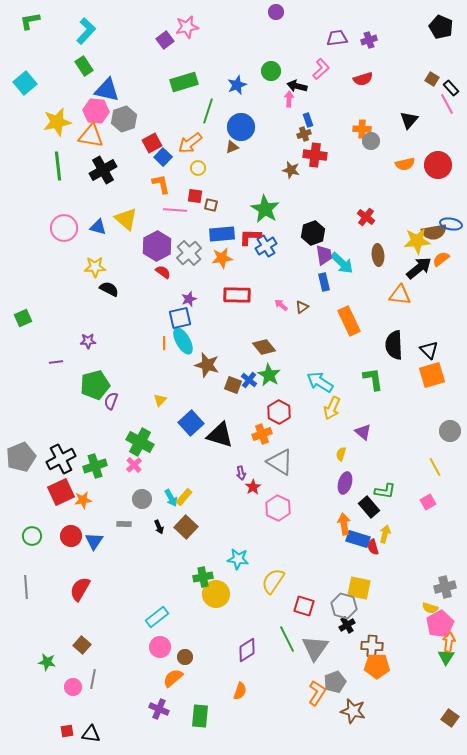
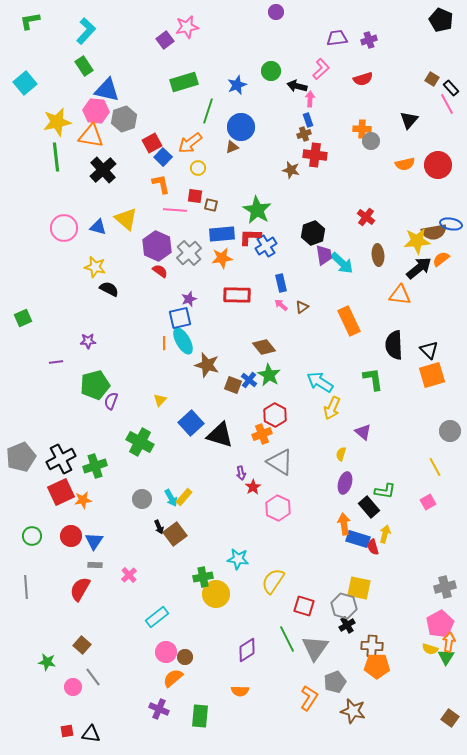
black pentagon at (441, 27): moved 7 px up
pink arrow at (289, 99): moved 21 px right
green line at (58, 166): moved 2 px left, 9 px up
black cross at (103, 170): rotated 12 degrees counterclockwise
green star at (265, 209): moved 8 px left, 1 px down
purple hexagon at (157, 246): rotated 8 degrees counterclockwise
yellow star at (95, 267): rotated 15 degrees clockwise
red semicircle at (163, 272): moved 3 px left, 1 px up
blue rectangle at (324, 282): moved 43 px left, 1 px down
red hexagon at (279, 412): moved 4 px left, 3 px down
pink cross at (134, 465): moved 5 px left, 110 px down
gray rectangle at (124, 524): moved 29 px left, 41 px down
brown square at (186, 527): moved 11 px left, 7 px down; rotated 10 degrees clockwise
yellow semicircle at (430, 608): moved 41 px down
pink circle at (160, 647): moved 6 px right, 5 px down
gray line at (93, 679): moved 2 px up; rotated 48 degrees counterclockwise
orange semicircle at (240, 691): rotated 72 degrees clockwise
orange L-shape at (317, 693): moved 8 px left, 5 px down
